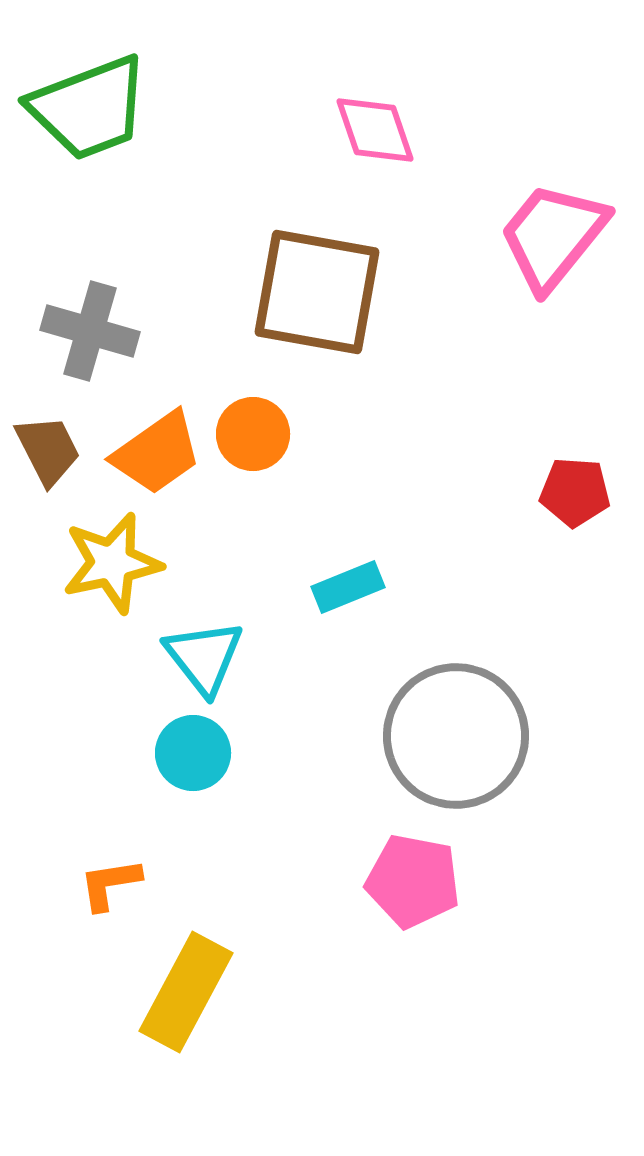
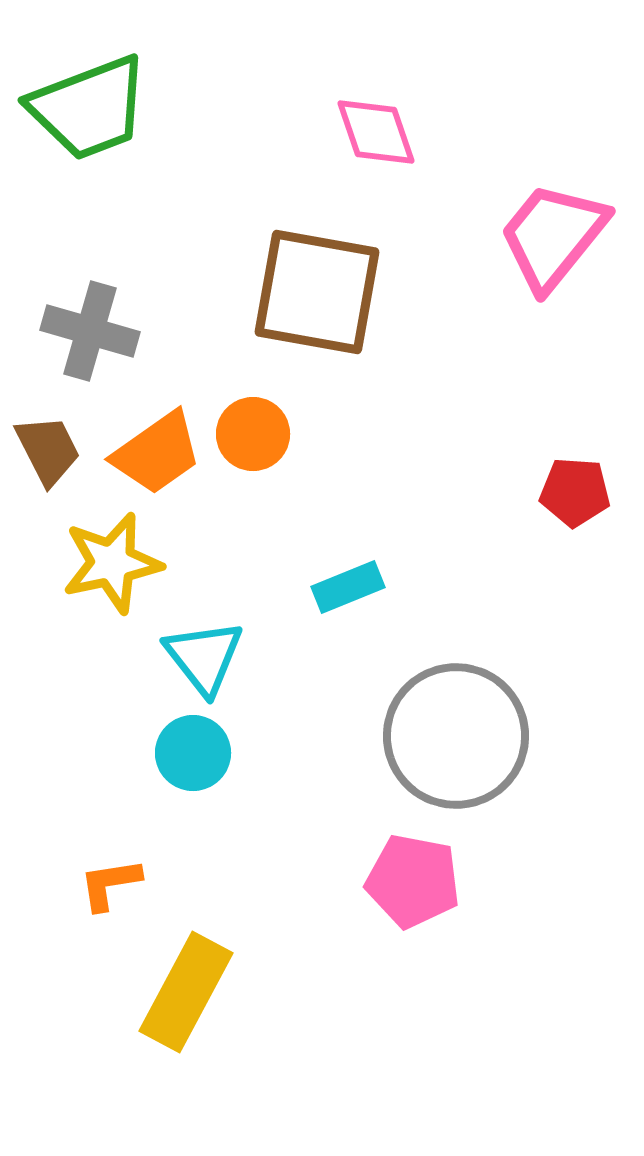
pink diamond: moved 1 px right, 2 px down
